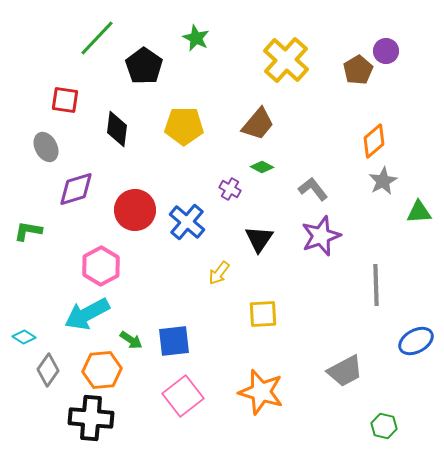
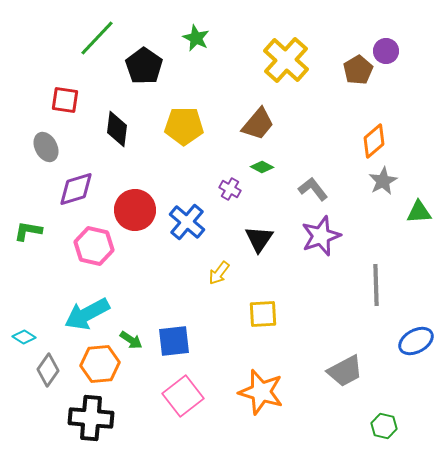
pink hexagon: moved 7 px left, 20 px up; rotated 18 degrees counterclockwise
orange hexagon: moved 2 px left, 6 px up
